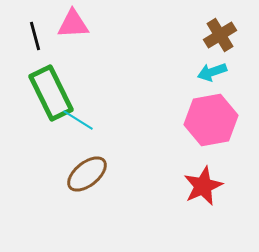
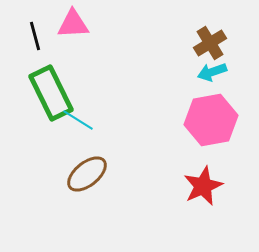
brown cross: moved 10 px left, 8 px down
